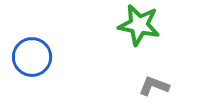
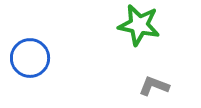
blue circle: moved 2 px left, 1 px down
